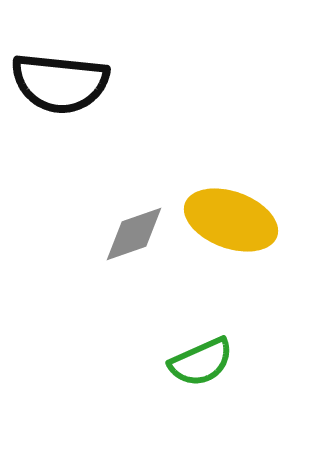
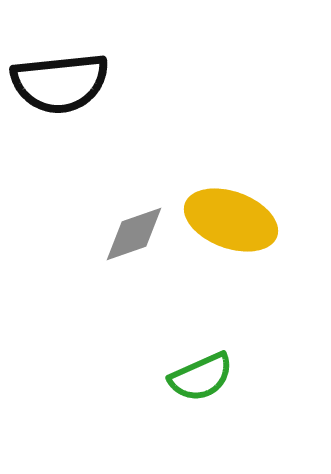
black semicircle: rotated 12 degrees counterclockwise
green semicircle: moved 15 px down
